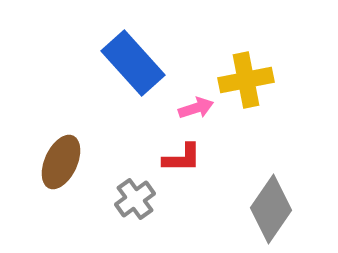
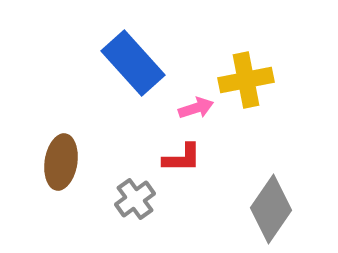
brown ellipse: rotated 16 degrees counterclockwise
